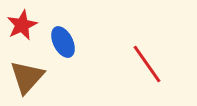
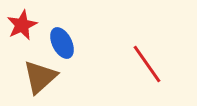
blue ellipse: moved 1 px left, 1 px down
brown triangle: moved 13 px right; rotated 6 degrees clockwise
